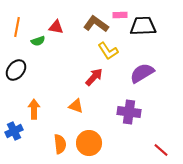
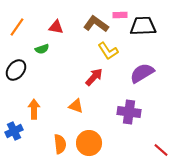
orange line: rotated 24 degrees clockwise
green semicircle: moved 4 px right, 8 px down
